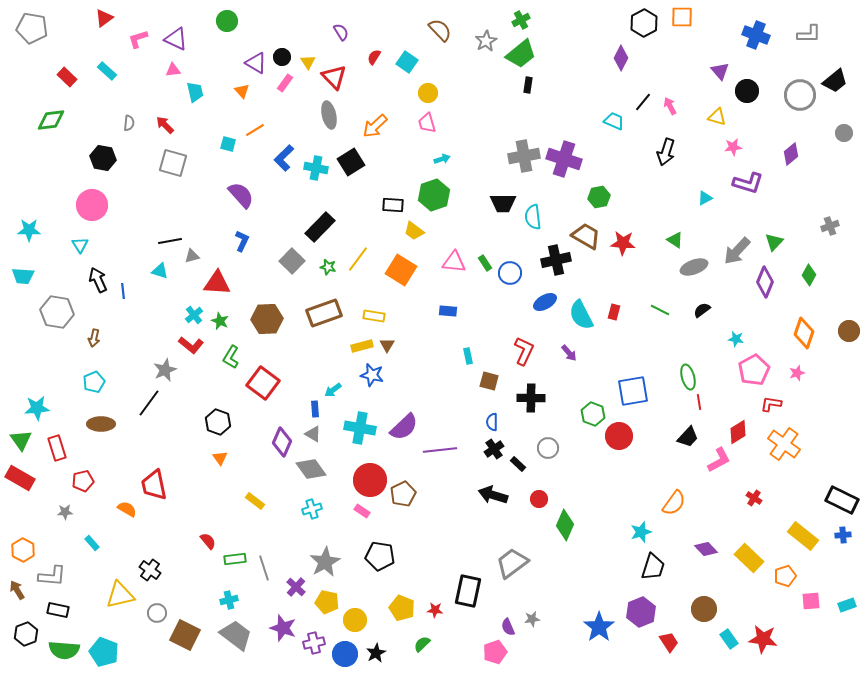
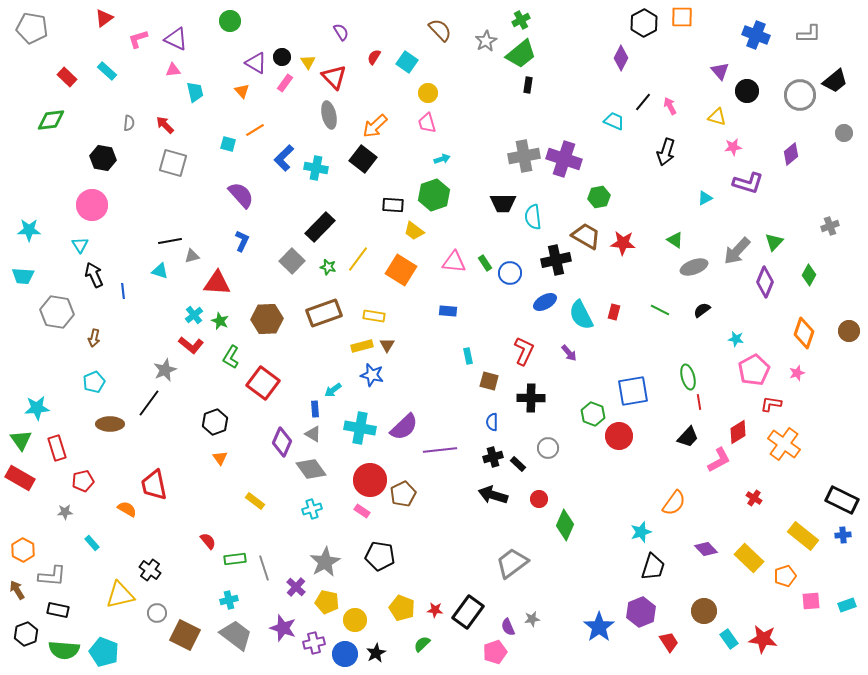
green circle at (227, 21): moved 3 px right
black square at (351, 162): moved 12 px right, 3 px up; rotated 20 degrees counterclockwise
black arrow at (98, 280): moved 4 px left, 5 px up
black hexagon at (218, 422): moved 3 px left; rotated 20 degrees clockwise
brown ellipse at (101, 424): moved 9 px right
black cross at (494, 449): moved 1 px left, 8 px down; rotated 18 degrees clockwise
black rectangle at (468, 591): moved 21 px down; rotated 24 degrees clockwise
brown circle at (704, 609): moved 2 px down
